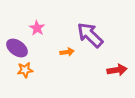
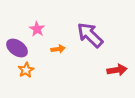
pink star: moved 1 px down
orange arrow: moved 9 px left, 3 px up
orange star: moved 1 px right; rotated 21 degrees counterclockwise
